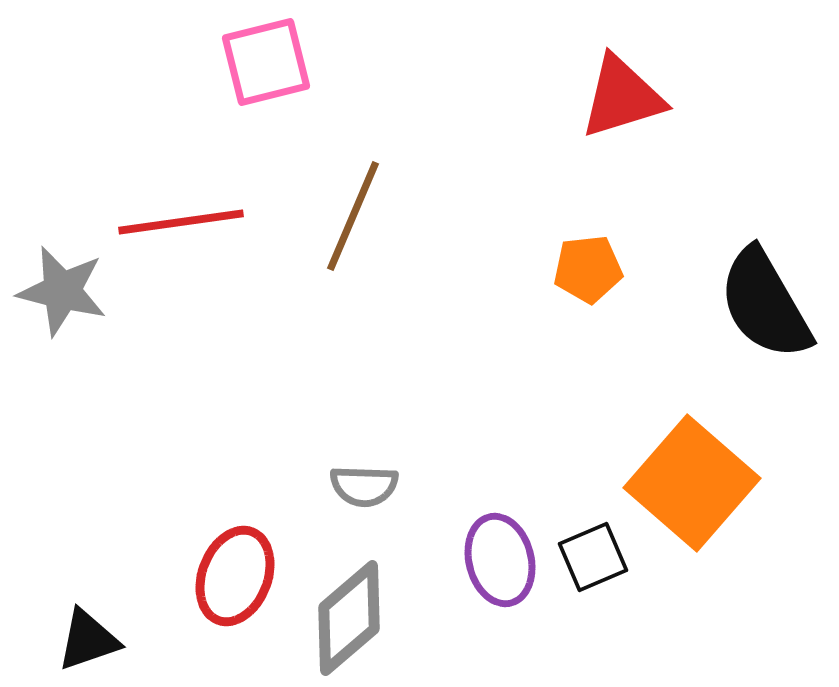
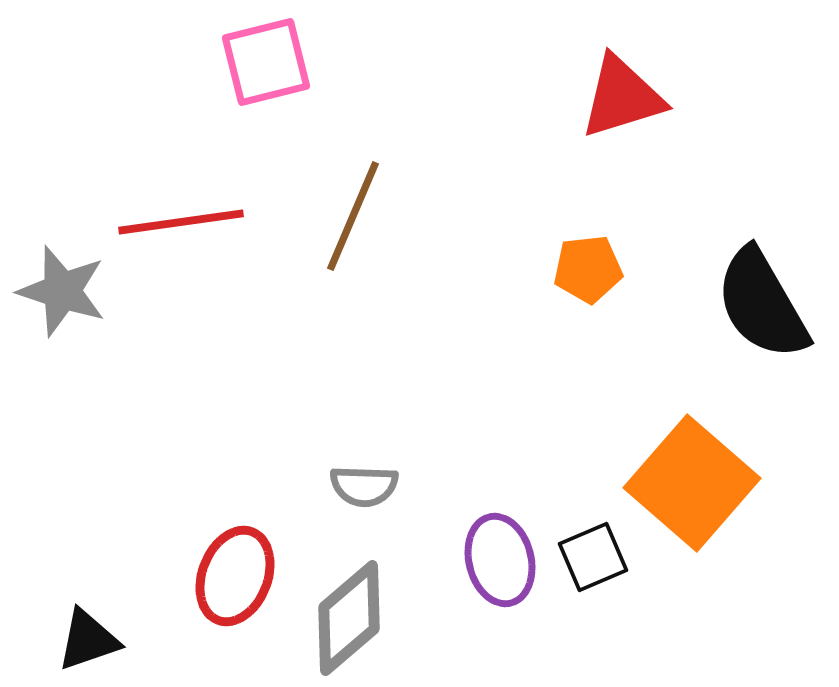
gray star: rotated 4 degrees clockwise
black semicircle: moved 3 px left
